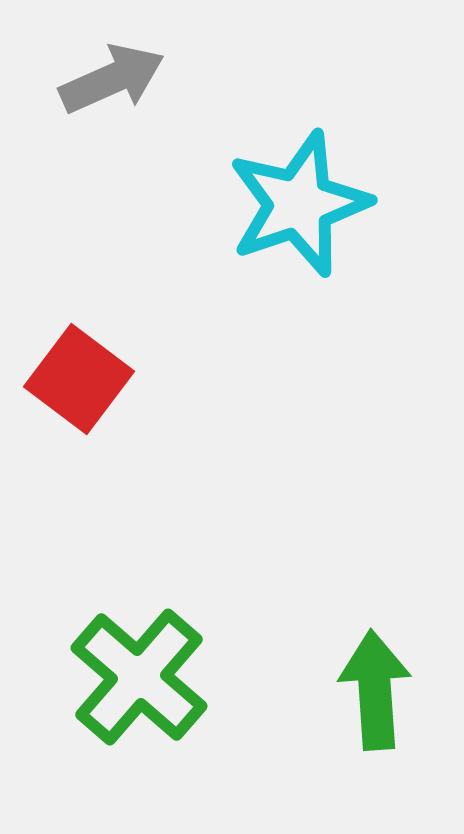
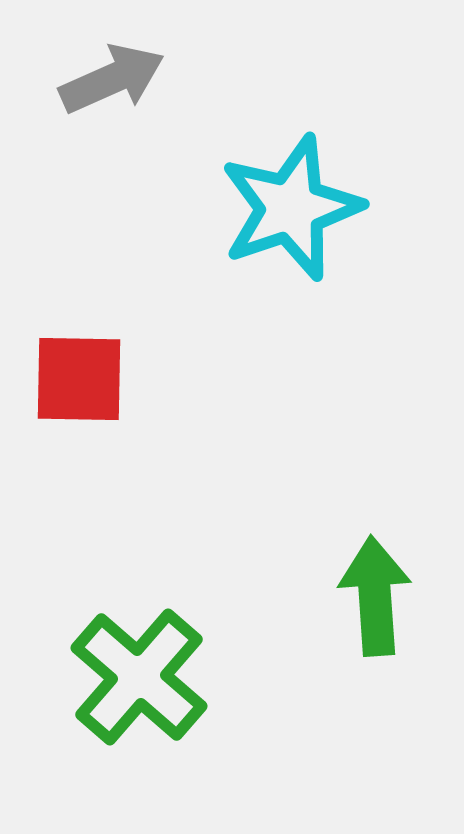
cyan star: moved 8 px left, 4 px down
red square: rotated 36 degrees counterclockwise
green arrow: moved 94 px up
